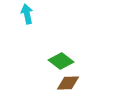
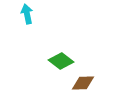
brown diamond: moved 15 px right
